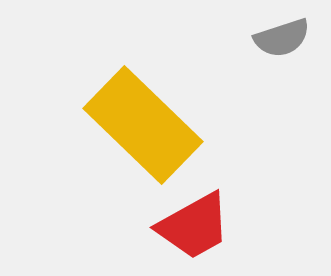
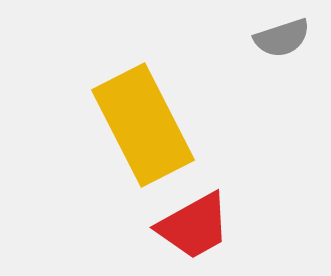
yellow rectangle: rotated 19 degrees clockwise
